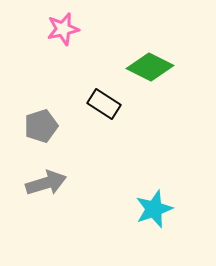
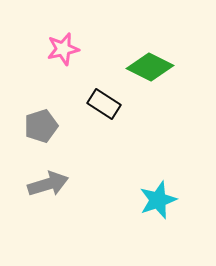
pink star: moved 20 px down
gray arrow: moved 2 px right, 1 px down
cyan star: moved 4 px right, 9 px up
